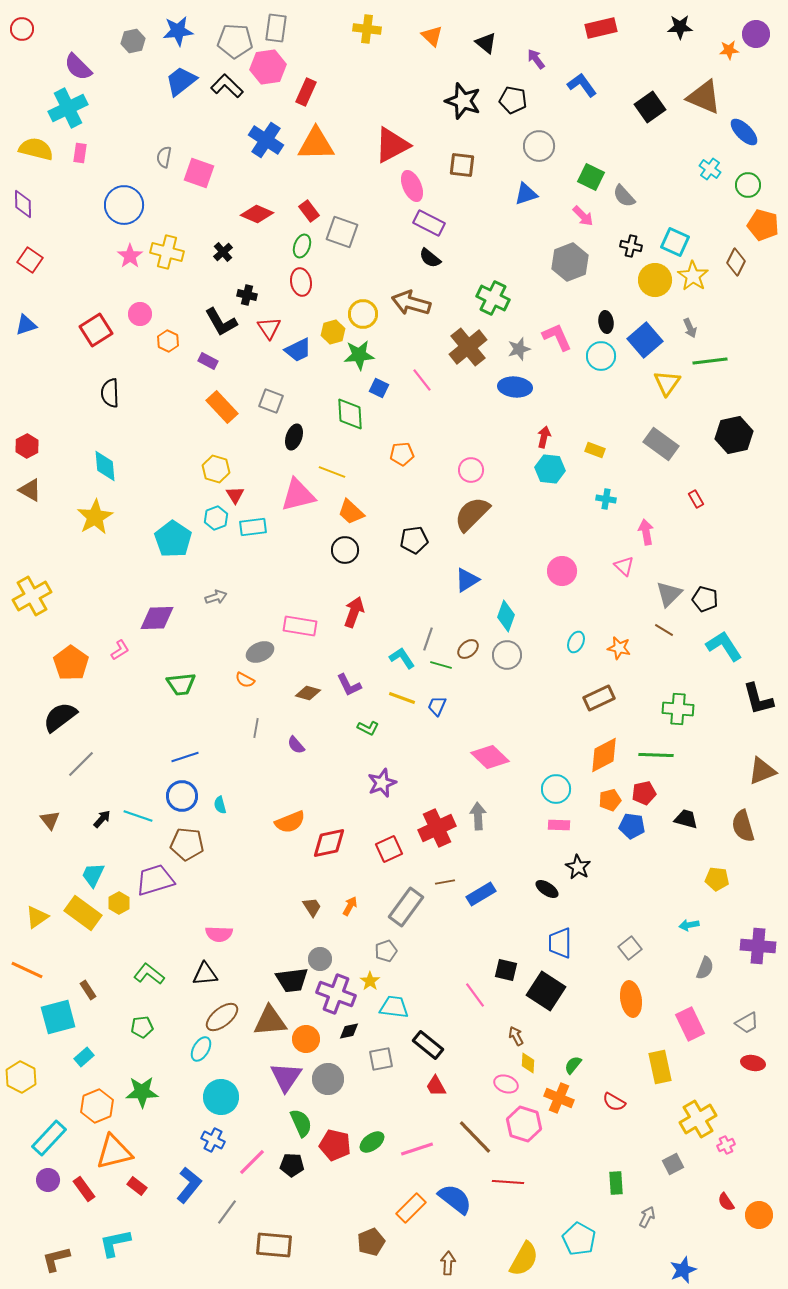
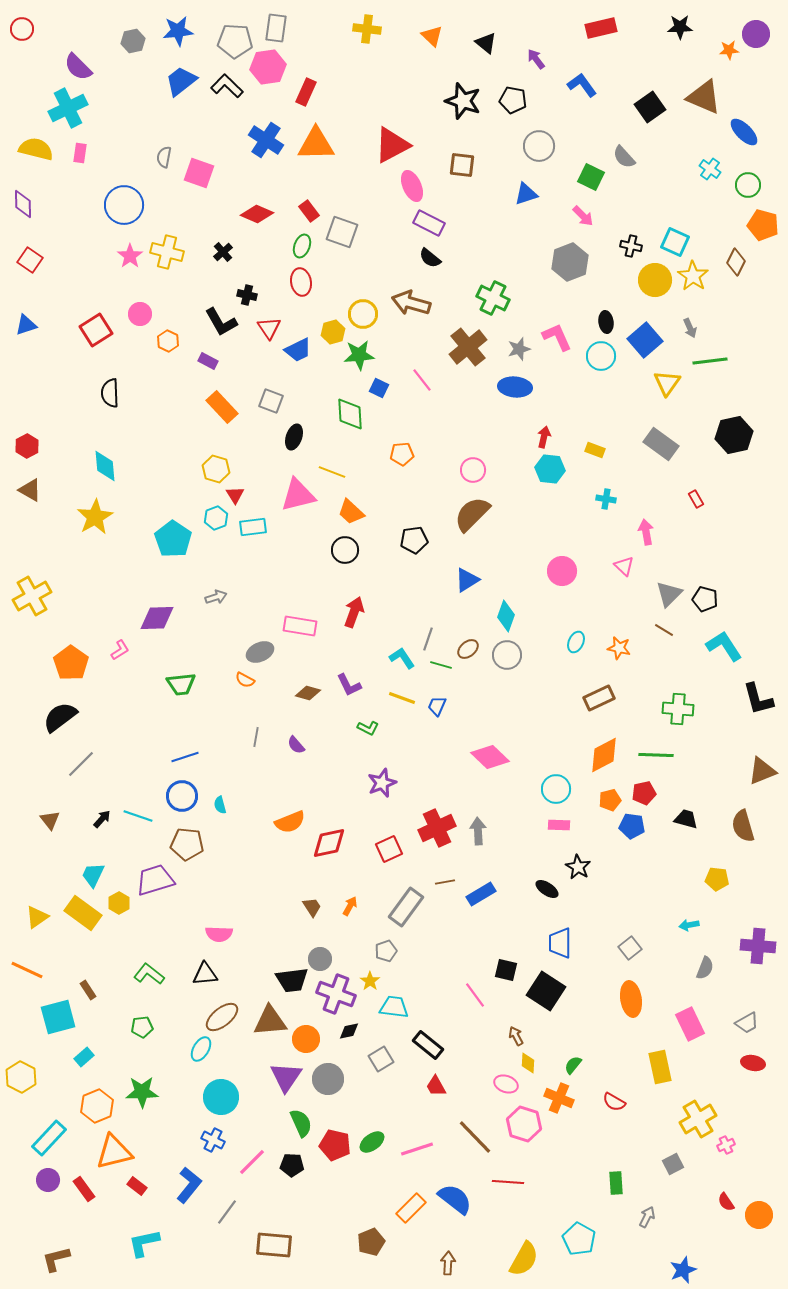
gray semicircle at (624, 196): moved 39 px up
pink circle at (471, 470): moved 2 px right
gray line at (256, 728): moved 9 px down
gray arrow at (478, 816): moved 15 px down
gray square at (381, 1059): rotated 20 degrees counterclockwise
cyan L-shape at (115, 1243): moved 29 px right
